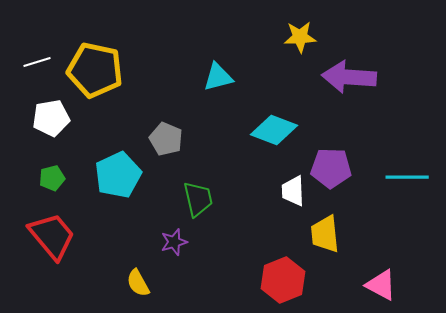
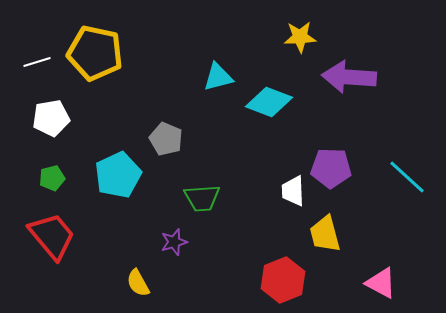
yellow pentagon: moved 17 px up
cyan diamond: moved 5 px left, 28 px up
cyan line: rotated 42 degrees clockwise
green trapezoid: moved 4 px right, 1 px up; rotated 99 degrees clockwise
yellow trapezoid: rotated 9 degrees counterclockwise
pink triangle: moved 2 px up
